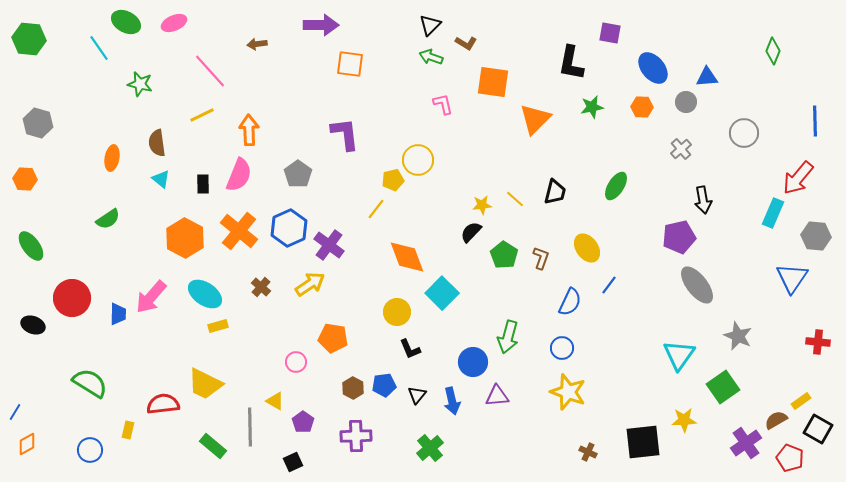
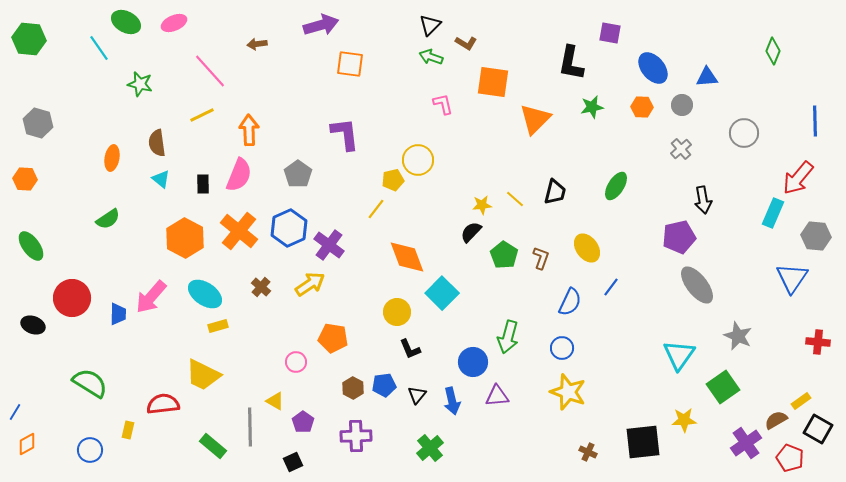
purple arrow at (321, 25): rotated 16 degrees counterclockwise
gray circle at (686, 102): moved 4 px left, 3 px down
blue line at (609, 285): moved 2 px right, 2 px down
yellow trapezoid at (205, 384): moved 2 px left, 9 px up
